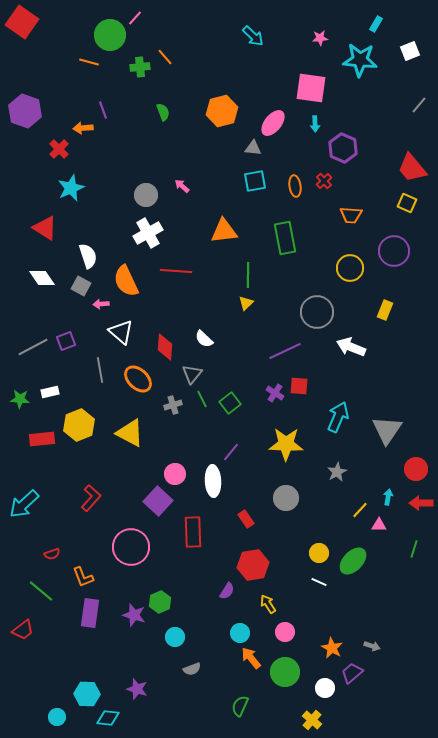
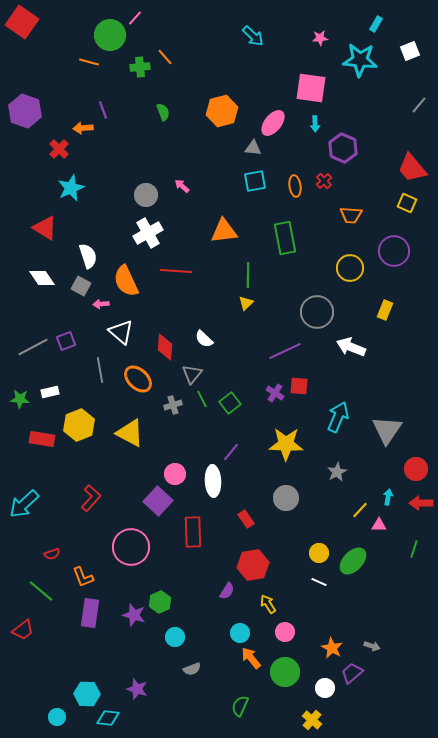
red rectangle at (42, 439): rotated 15 degrees clockwise
